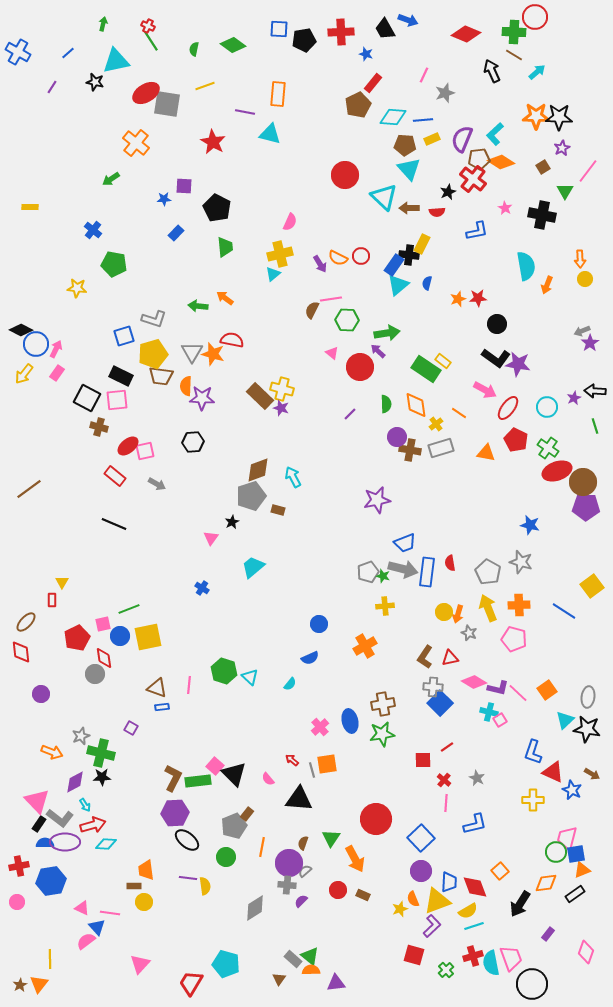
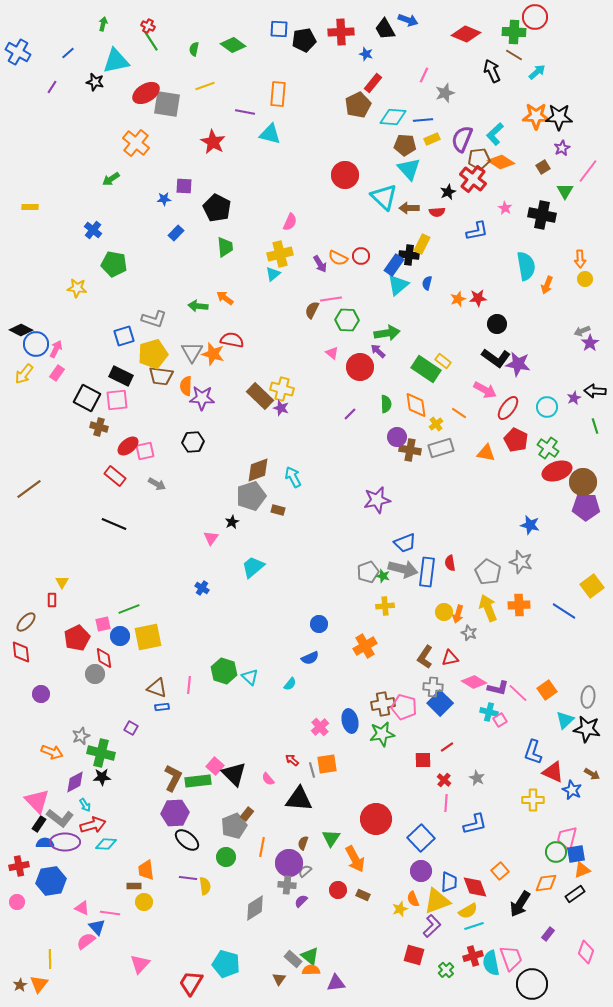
pink pentagon at (514, 639): moved 110 px left, 68 px down
